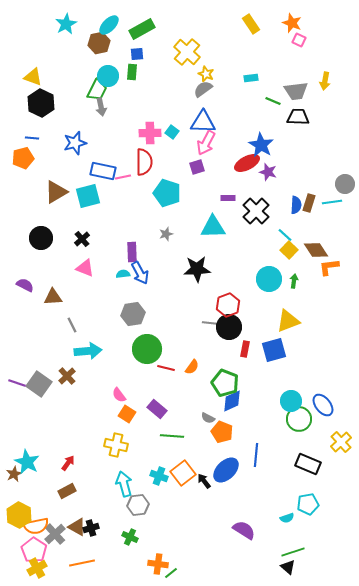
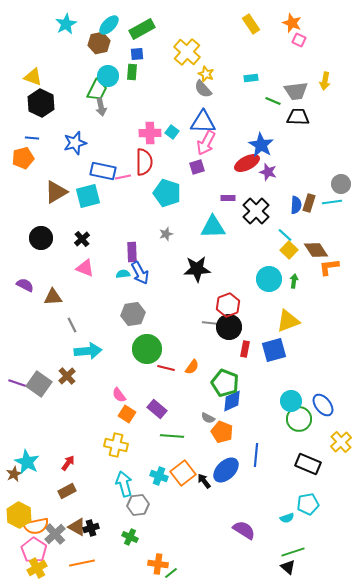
gray semicircle at (203, 89): rotated 96 degrees counterclockwise
gray circle at (345, 184): moved 4 px left
